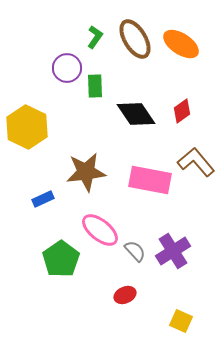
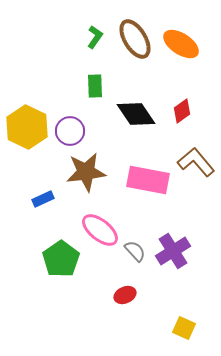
purple circle: moved 3 px right, 63 px down
pink rectangle: moved 2 px left
yellow square: moved 3 px right, 7 px down
